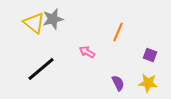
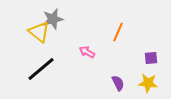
yellow triangle: moved 5 px right, 9 px down
purple square: moved 1 px right, 3 px down; rotated 24 degrees counterclockwise
